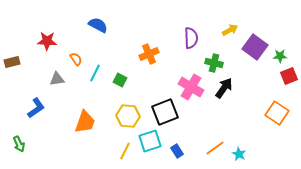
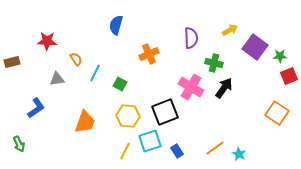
blue semicircle: moved 18 px right; rotated 102 degrees counterclockwise
green square: moved 4 px down
